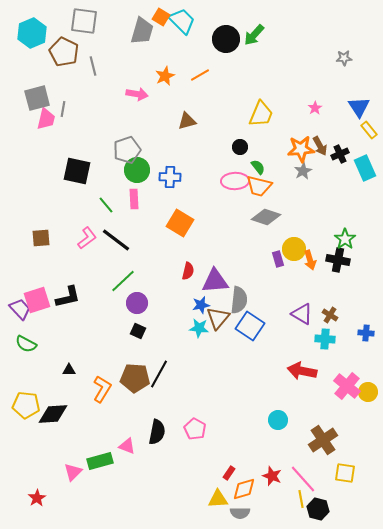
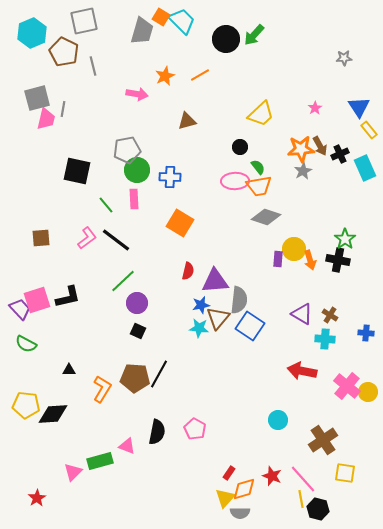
gray square at (84, 21): rotated 20 degrees counterclockwise
yellow trapezoid at (261, 114): rotated 24 degrees clockwise
gray pentagon at (127, 150): rotated 8 degrees clockwise
orange trapezoid at (259, 186): rotated 24 degrees counterclockwise
purple rectangle at (278, 259): rotated 21 degrees clockwise
yellow triangle at (218, 499): moved 7 px right, 1 px up; rotated 45 degrees counterclockwise
